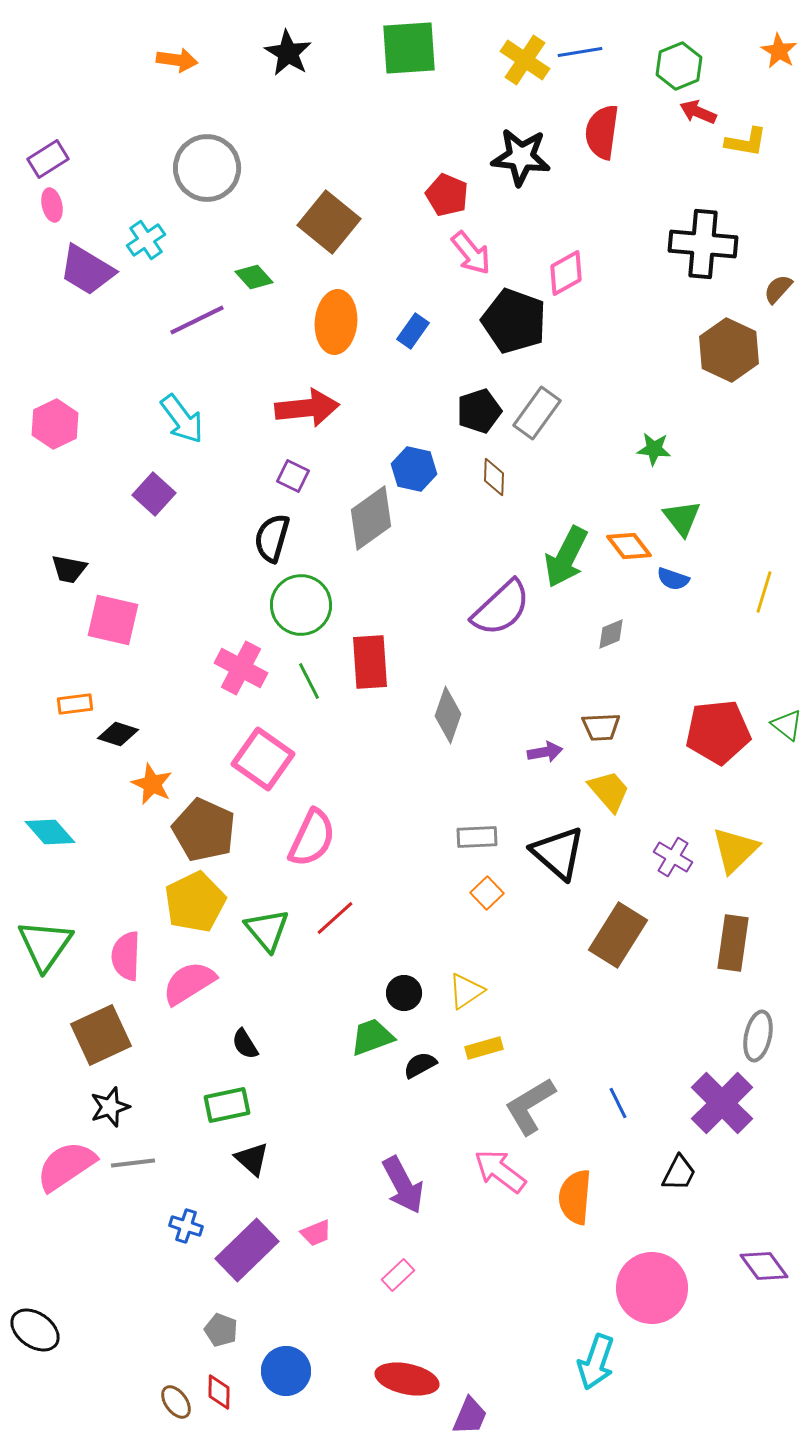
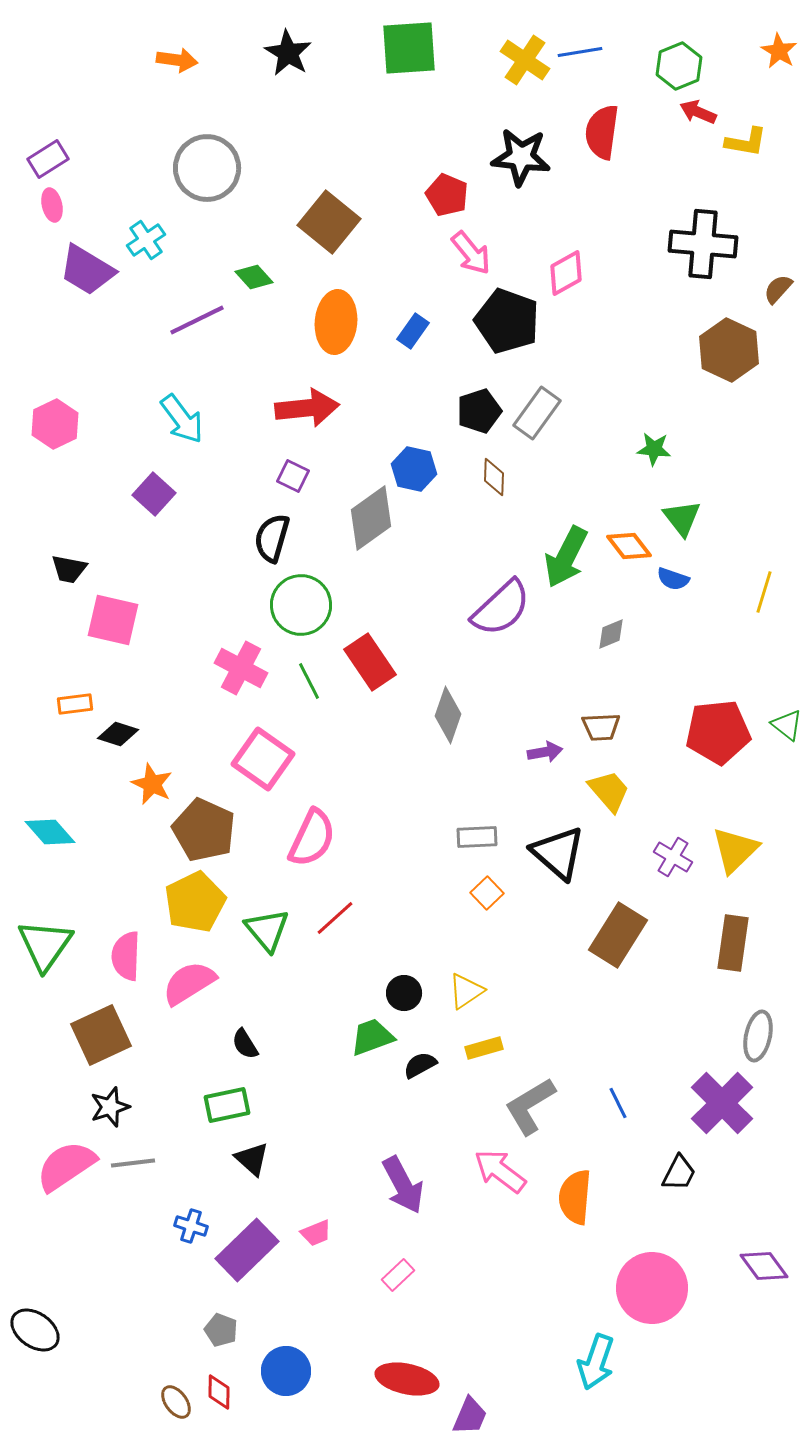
black pentagon at (514, 321): moved 7 px left
red rectangle at (370, 662): rotated 30 degrees counterclockwise
blue cross at (186, 1226): moved 5 px right
